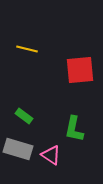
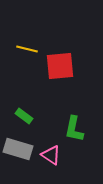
red square: moved 20 px left, 4 px up
